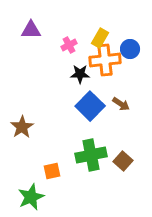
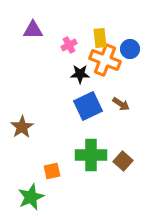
purple triangle: moved 2 px right
yellow rectangle: rotated 36 degrees counterclockwise
orange cross: rotated 28 degrees clockwise
blue square: moved 2 px left; rotated 20 degrees clockwise
green cross: rotated 12 degrees clockwise
